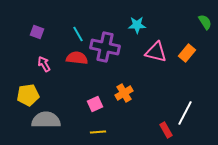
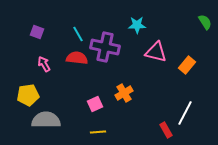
orange rectangle: moved 12 px down
